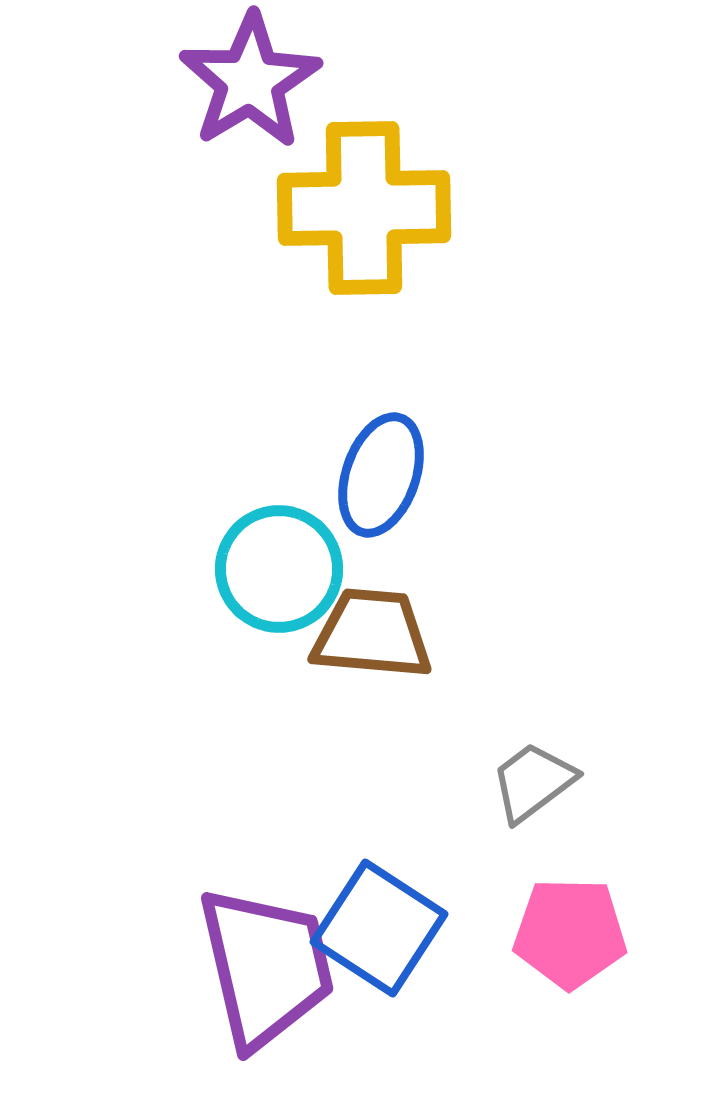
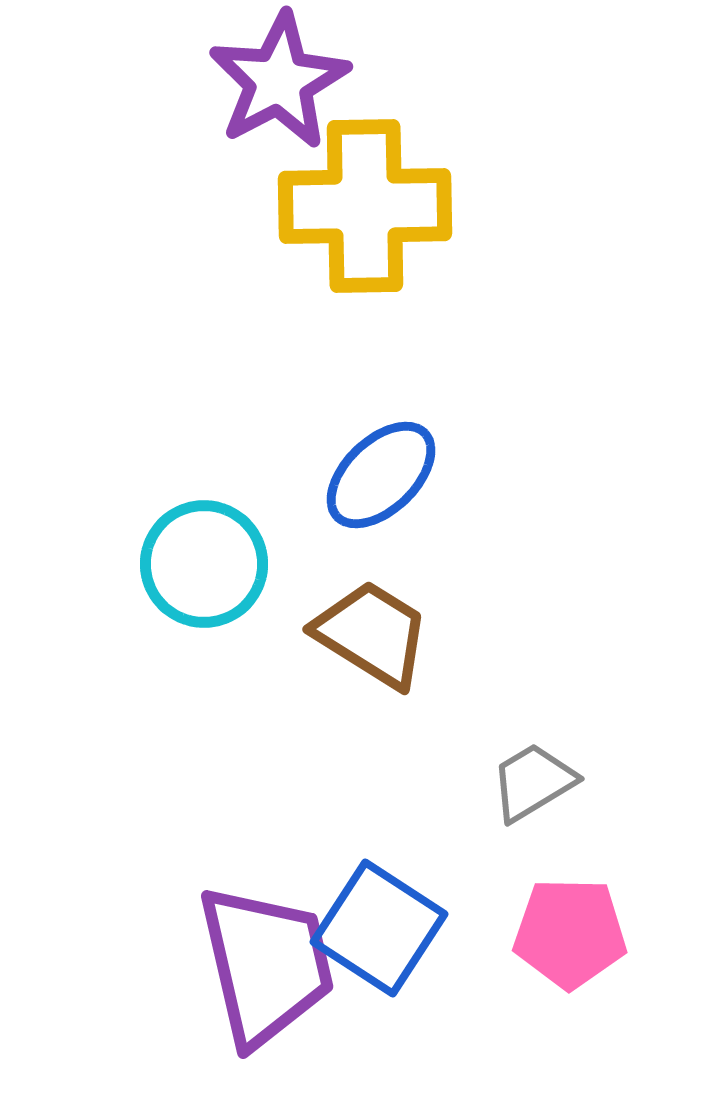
purple star: moved 29 px right; rotated 3 degrees clockwise
yellow cross: moved 1 px right, 2 px up
blue ellipse: rotated 27 degrees clockwise
cyan circle: moved 75 px left, 5 px up
brown trapezoid: rotated 27 degrees clockwise
gray trapezoid: rotated 6 degrees clockwise
purple trapezoid: moved 2 px up
